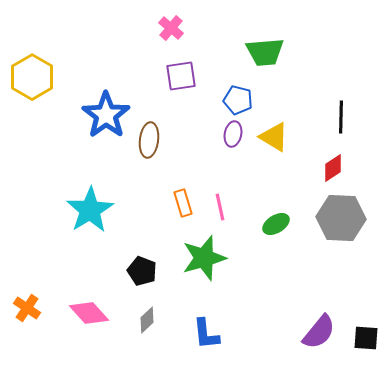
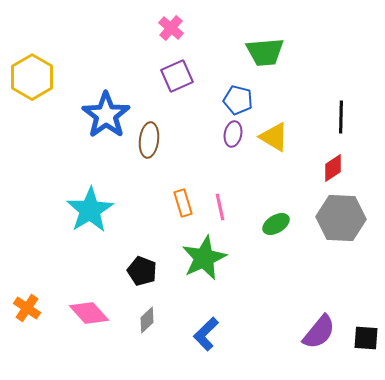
purple square: moved 4 px left; rotated 16 degrees counterclockwise
green star: rotated 9 degrees counterclockwise
blue L-shape: rotated 52 degrees clockwise
